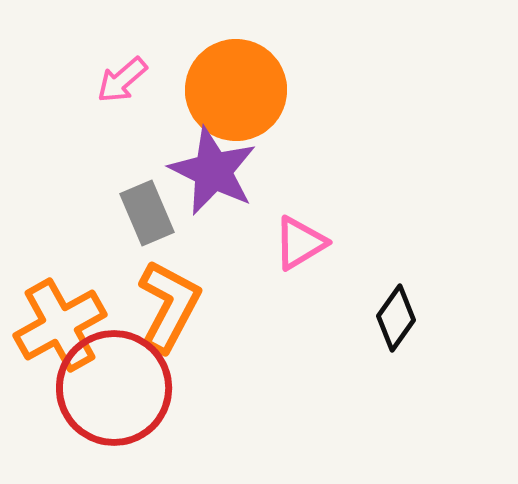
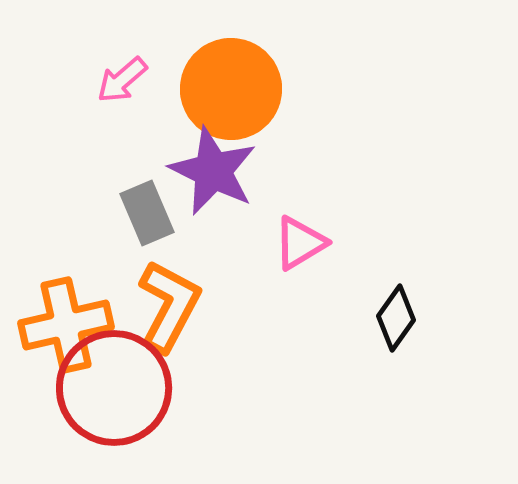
orange circle: moved 5 px left, 1 px up
orange cross: moved 6 px right; rotated 16 degrees clockwise
